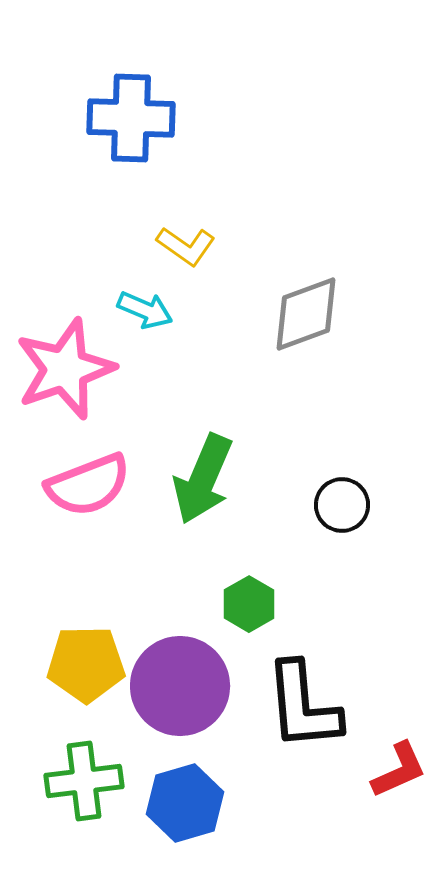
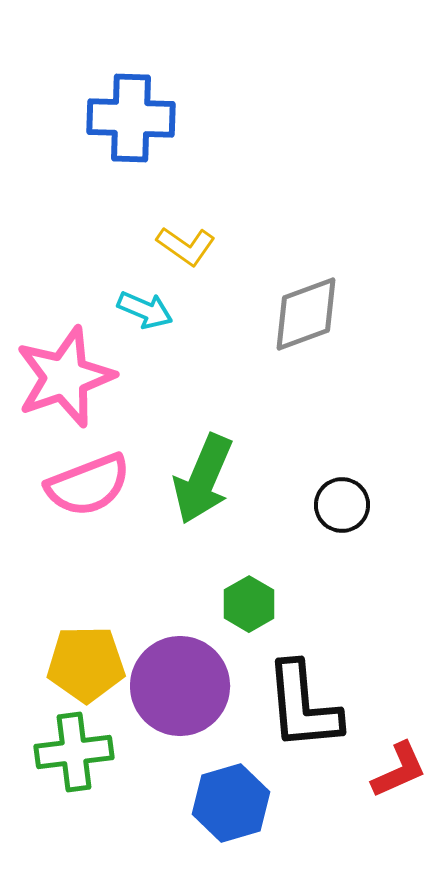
pink star: moved 8 px down
green cross: moved 10 px left, 29 px up
blue hexagon: moved 46 px right
